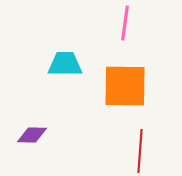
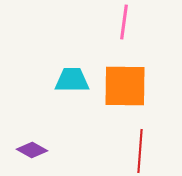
pink line: moved 1 px left, 1 px up
cyan trapezoid: moved 7 px right, 16 px down
purple diamond: moved 15 px down; rotated 28 degrees clockwise
